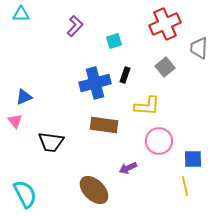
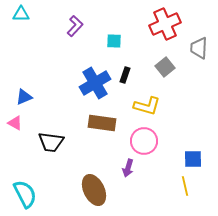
cyan square: rotated 21 degrees clockwise
blue cross: rotated 16 degrees counterclockwise
yellow L-shape: rotated 12 degrees clockwise
pink triangle: moved 2 px down; rotated 21 degrees counterclockwise
brown rectangle: moved 2 px left, 2 px up
pink circle: moved 15 px left
purple arrow: rotated 48 degrees counterclockwise
brown ellipse: rotated 20 degrees clockwise
